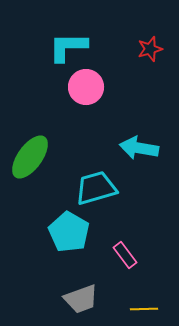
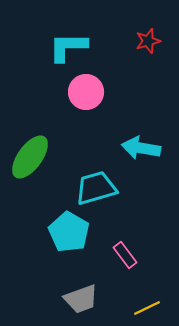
red star: moved 2 px left, 8 px up
pink circle: moved 5 px down
cyan arrow: moved 2 px right
yellow line: moved 3 px right, 1 px up; rotated 24 degrees counterclockwise
